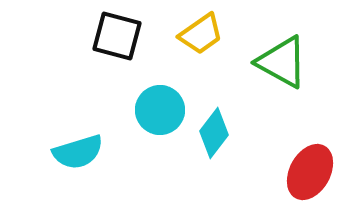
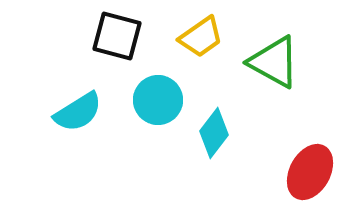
yellow trapezoid: moved 3 px down
green triangle: moved 8 px left
cyan circle: moved 2 px left, 10 px up
cyan semicircle: moved 40 px up; rotated 15 degrees counterclockwise
